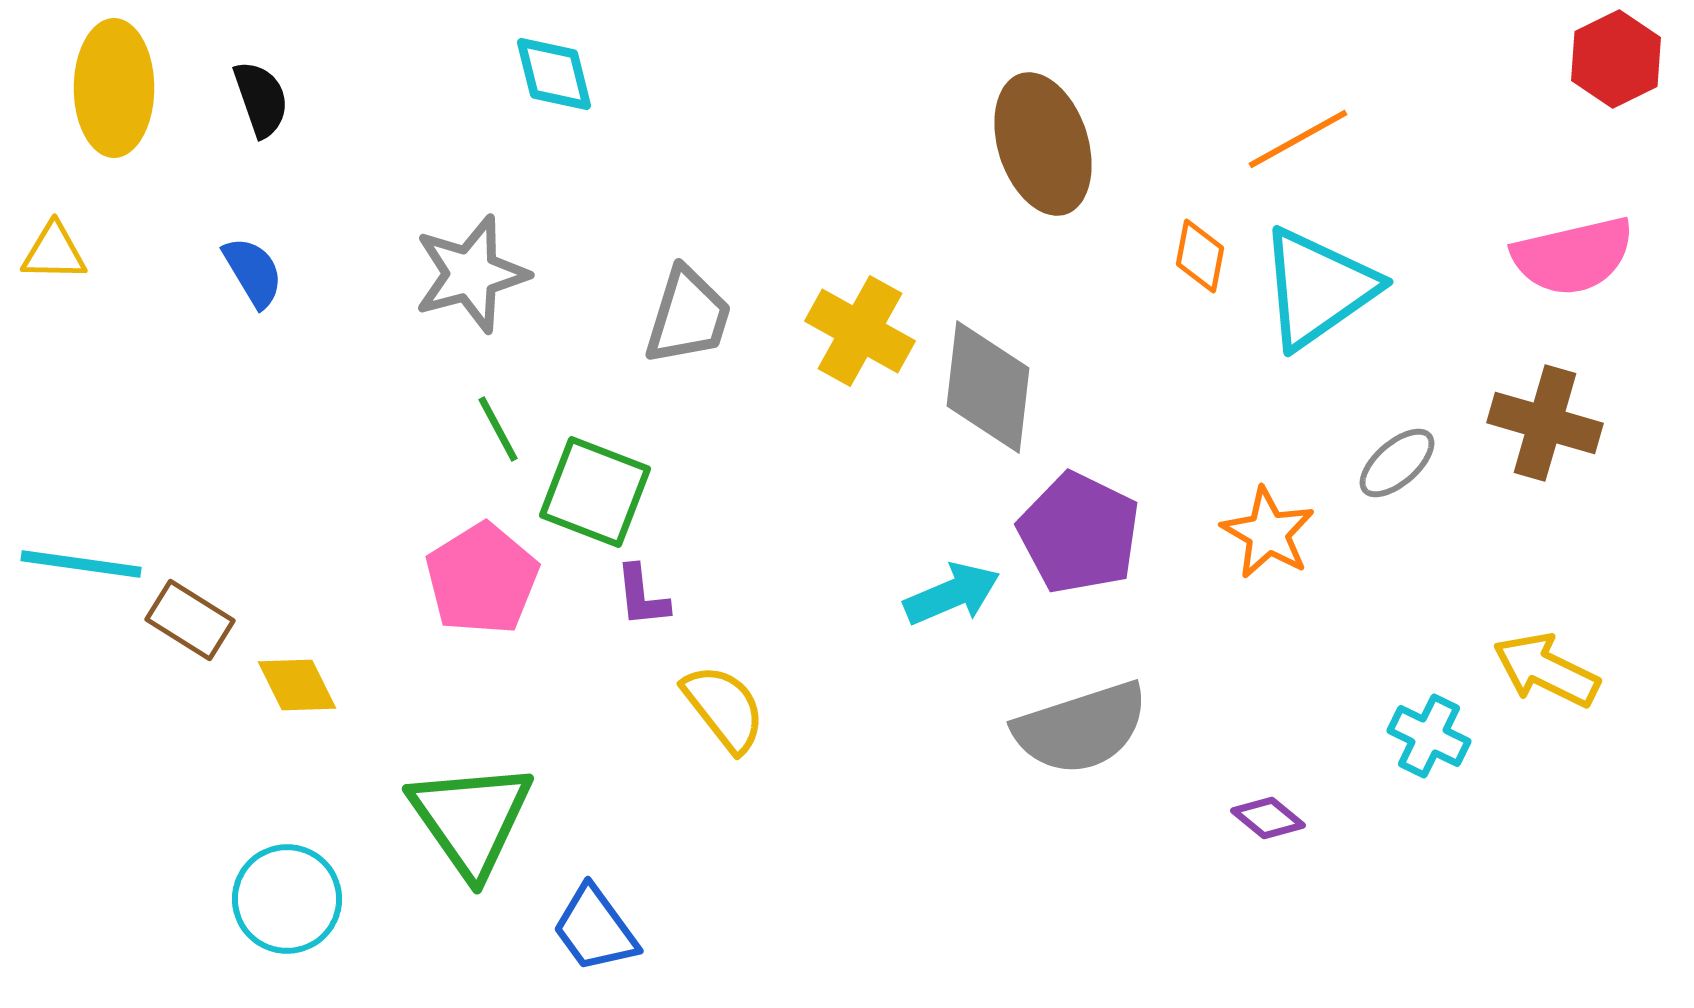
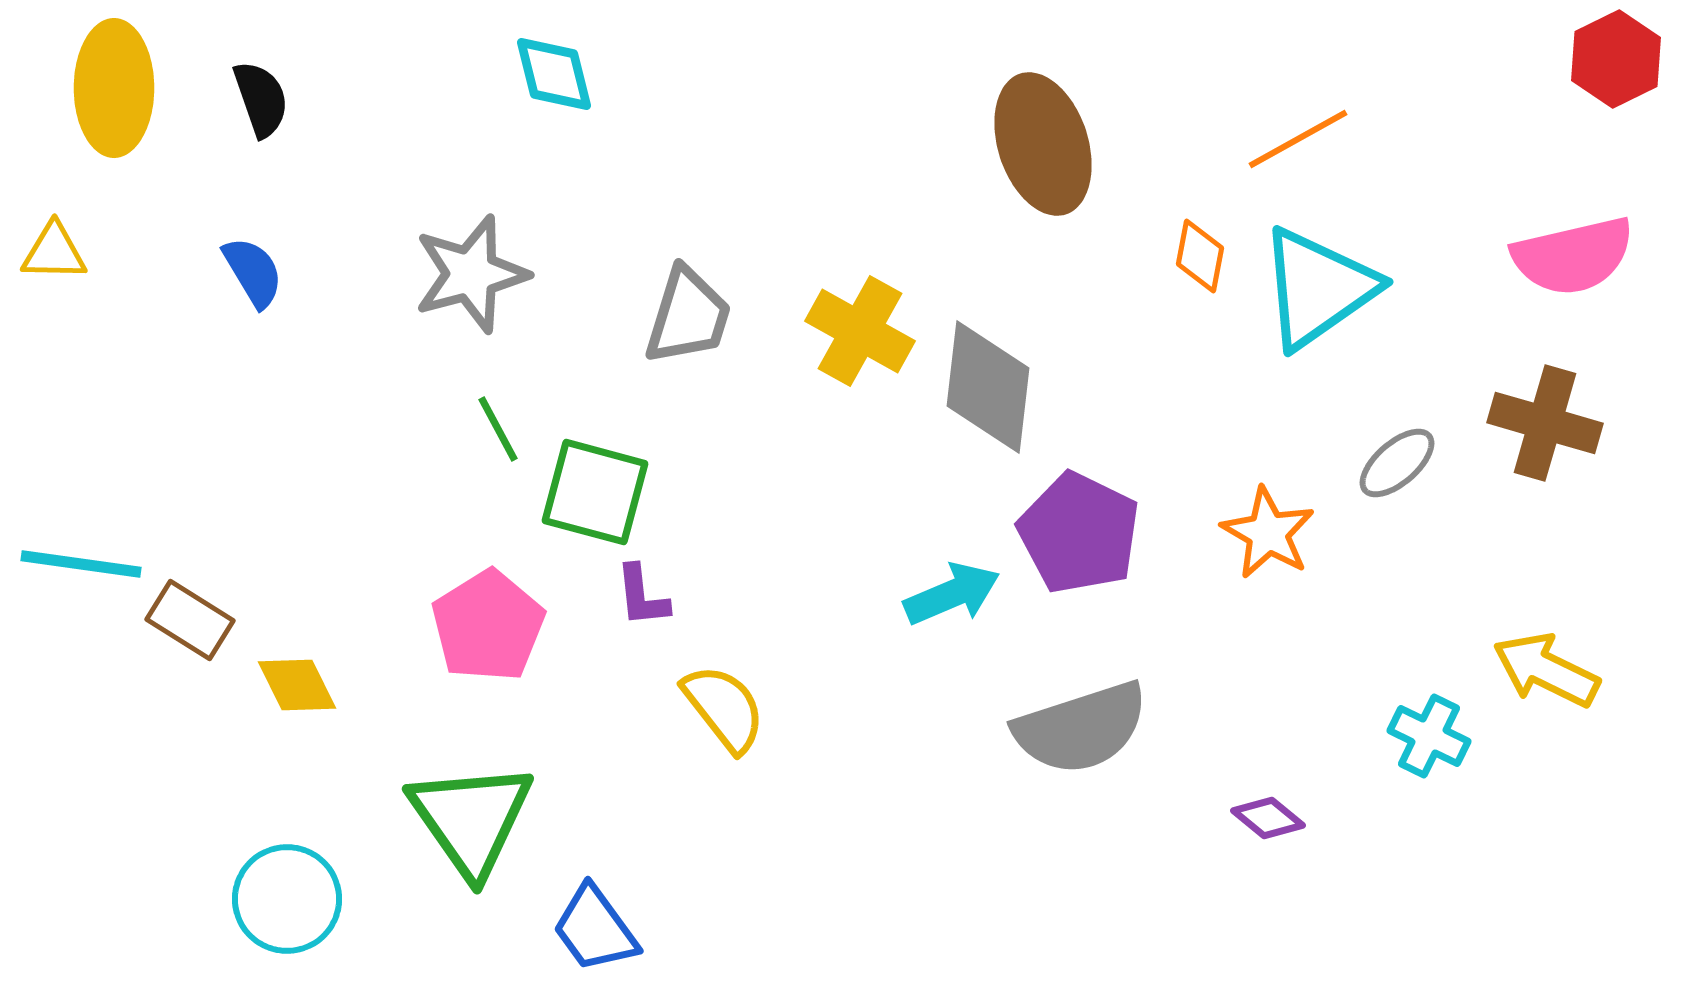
green square: rotated 6 degrees counterclockwise
pink pentagon: moved 6 px right, 47 px down
